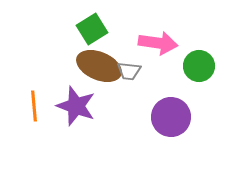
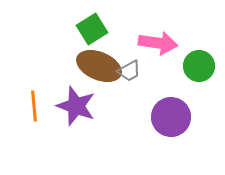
gray trapezoid: rotated 35 degrees counterclockwise
